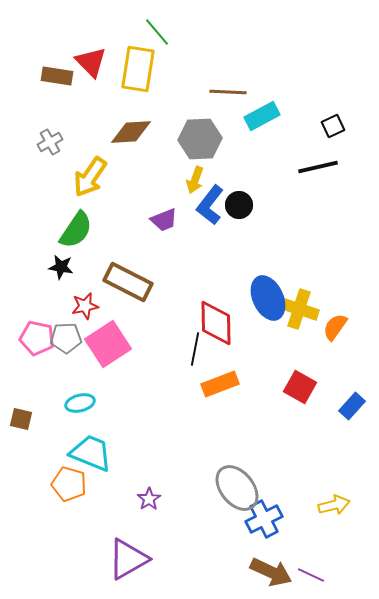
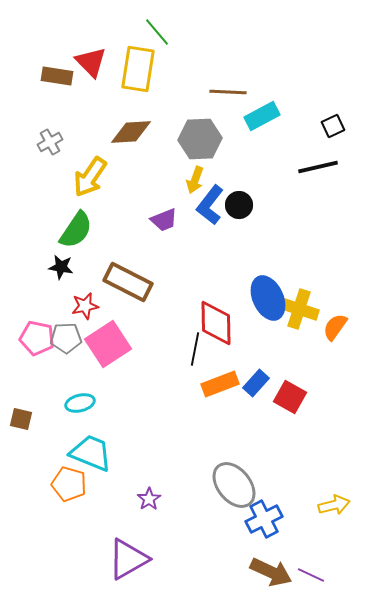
red square at (300, 387): moved 10 px left, 10 px down
blue rectangle at (352, 406): moved 96 px left, 23 px up
gray ellipse at (237, 488): moved 3 px left, 3 px up
